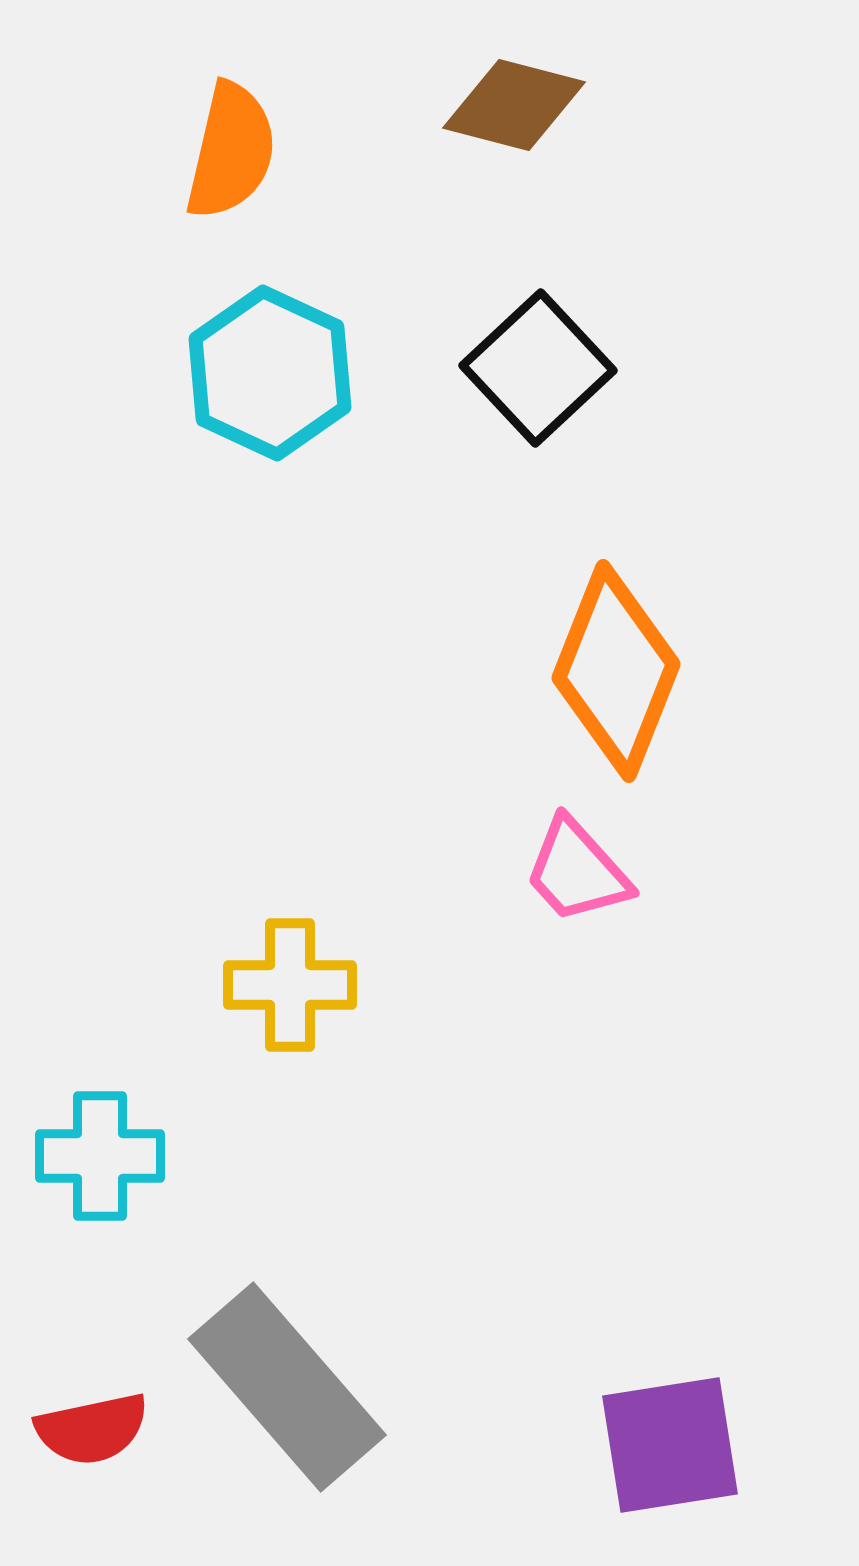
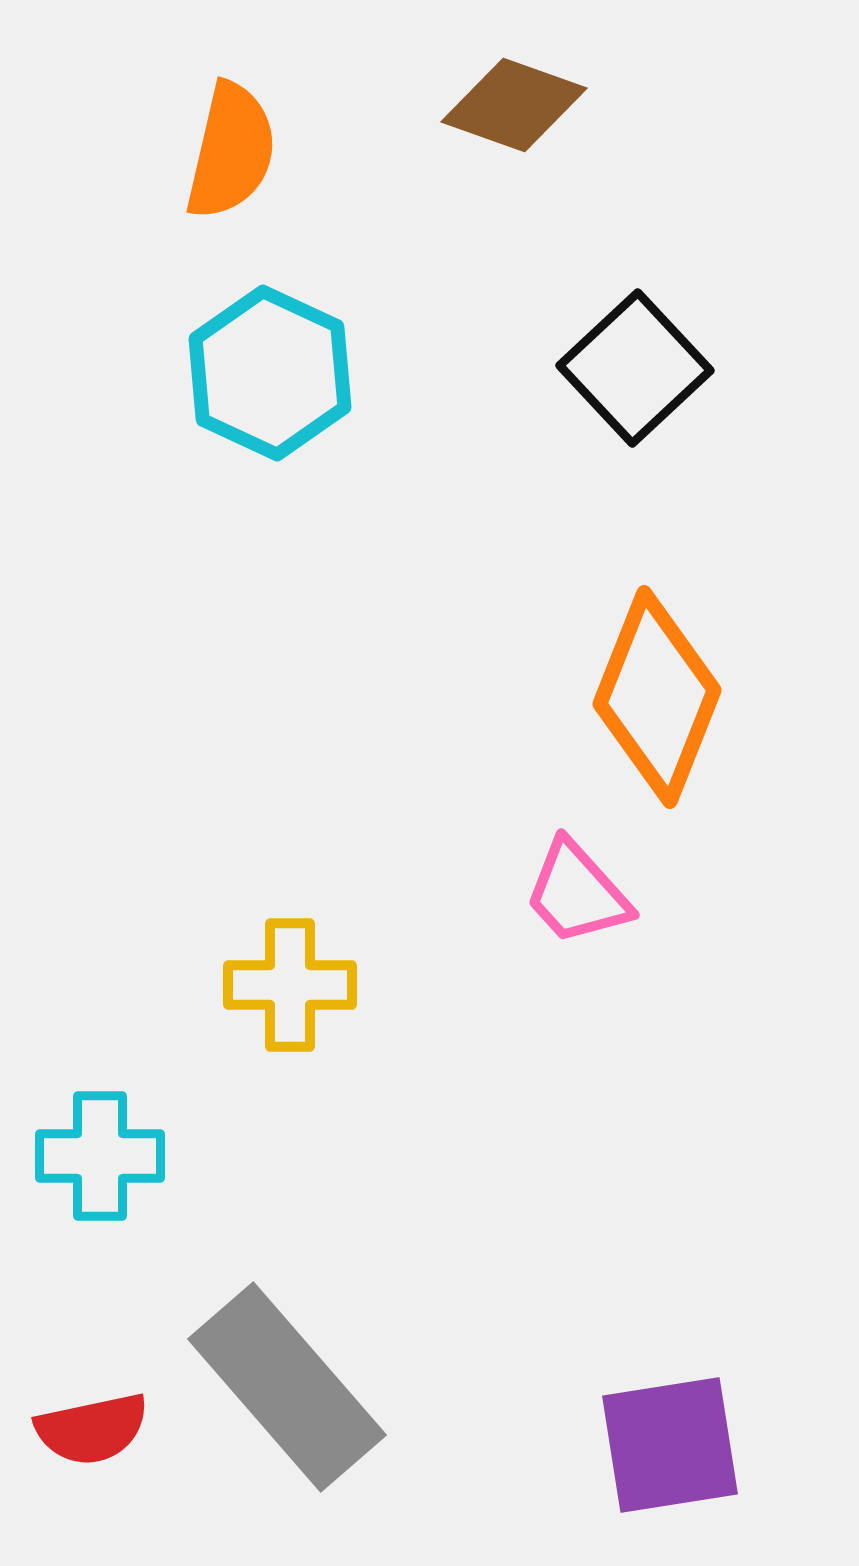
brown diamond: rotated 5 degrees clockwise
black square: moved 97 px right
orange diamond: moved 41 px right, 26 px down
pink trapezoid: moved 22 px down
